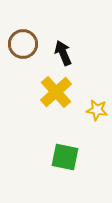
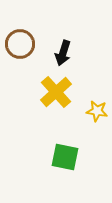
brown circle: moved 3 px left
black arrow: rotated 140 degrees counterclockwise
yellow star: moved 1 px down
